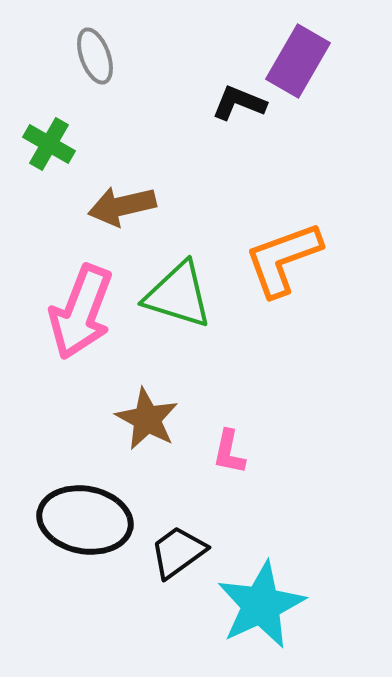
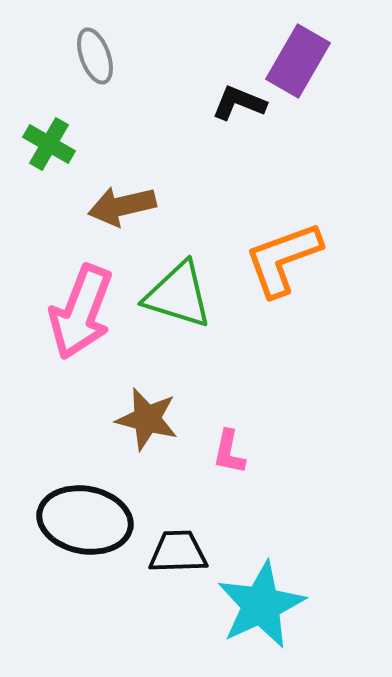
brown star: rotated 14 degrees counterclockwise
black trapezoid: rotated 34 degrees clockwise
